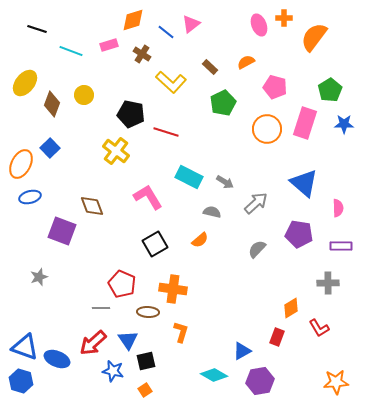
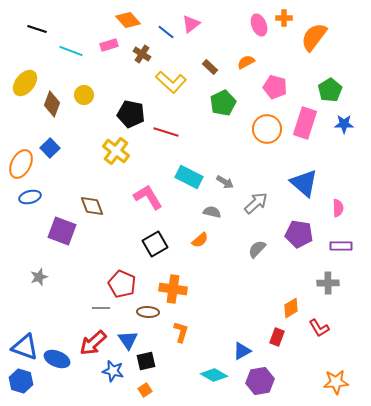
orange diamond at (133, 20): moved 5 px left; rotated 65 degrees clockwise
